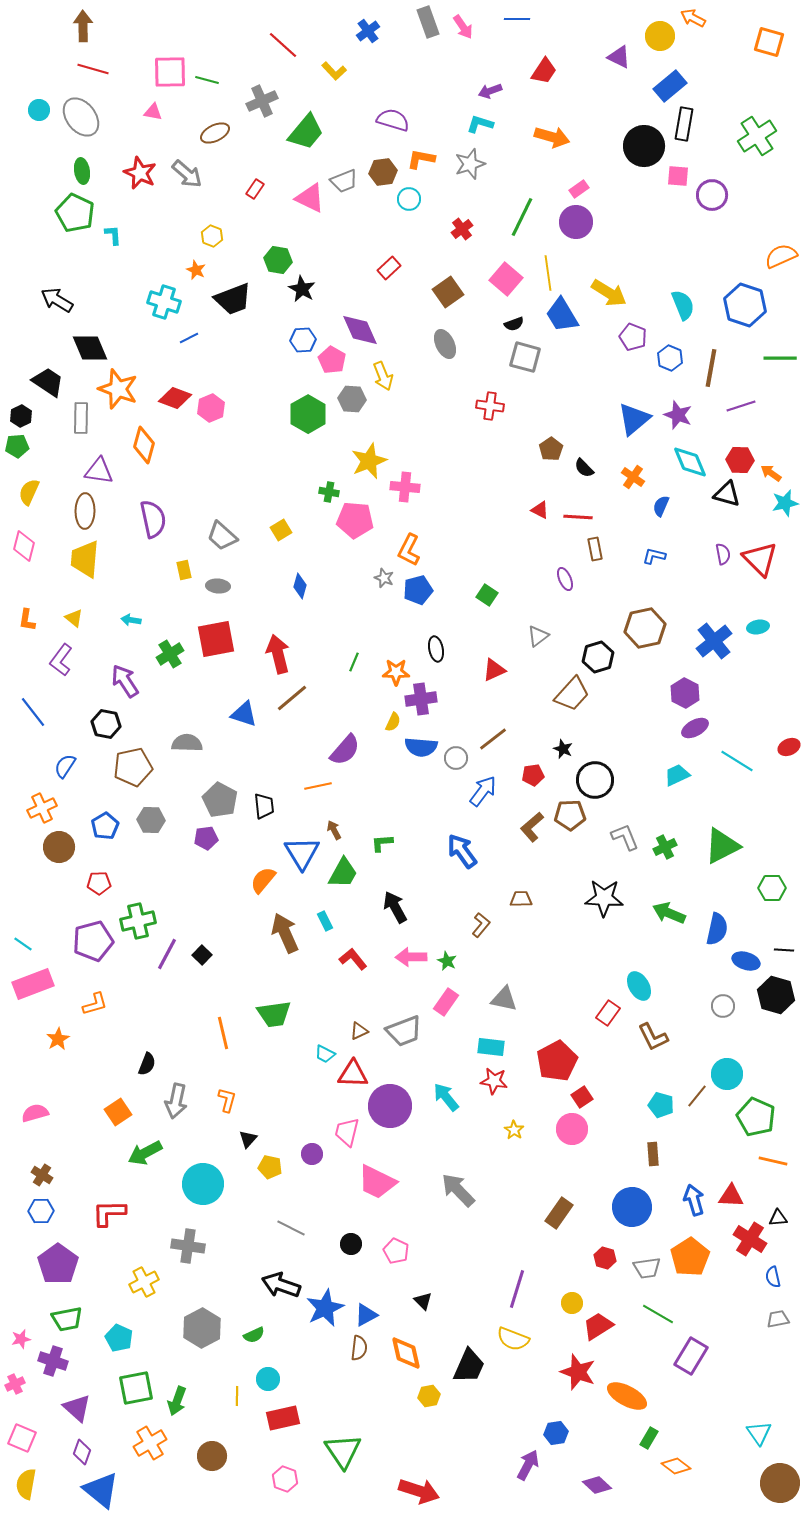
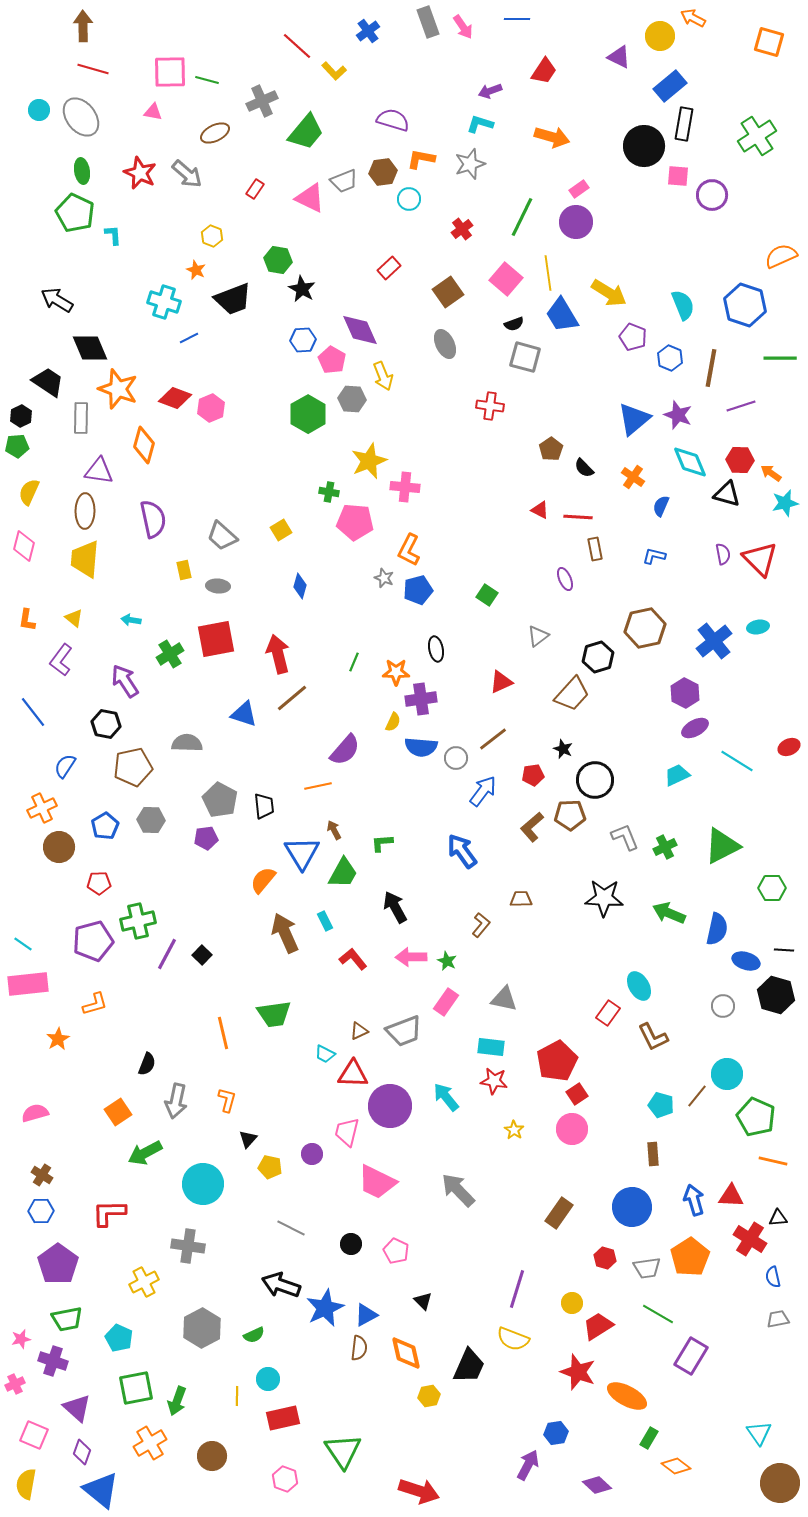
red line at (283, 45): moved 14 px right, 1 px down
pink pentagon at (355, 520): moved 2 px down
red triangle at (494, 670): moved 7 px right, 12 px down
pink rectangle at (33, 984): moved 5 px left; rotated 15 degrees clockwise
red square at (582, 1097): moved 5 px left, 3 px up
pink square at (22, 1438): moved 12 px right, 3 px up
